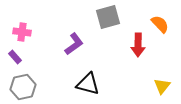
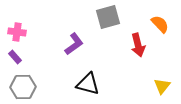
pink cross: moved 5 px left
red arrow: rotated 15 degrees counterclockwise
gray hexagon: rotated 10 degrees clockwise
